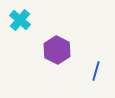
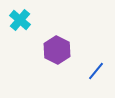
blue line: rotated 24 degrees clockwise
